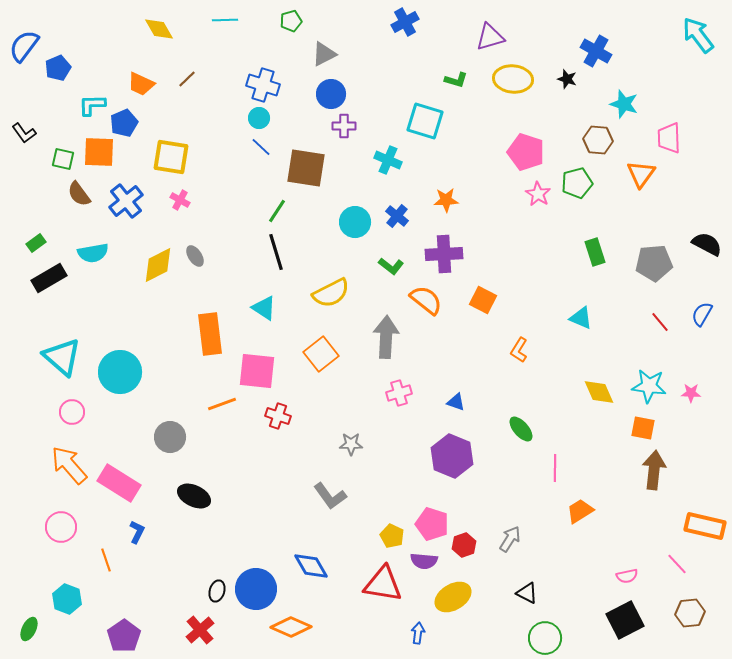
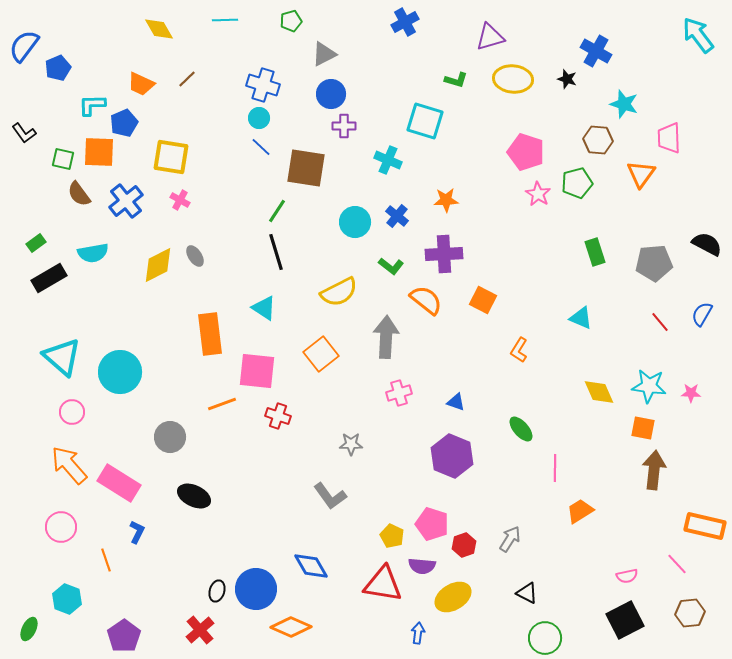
yellow semicircle at (331, 293): moved 8 px right, 1 px up
purple semicircle at (424, 561): moved 2 px left, 5 px down
